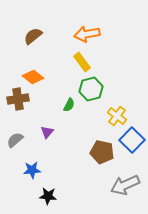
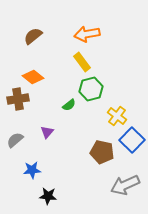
green semicircle: rotated 24 degrees clockwise
